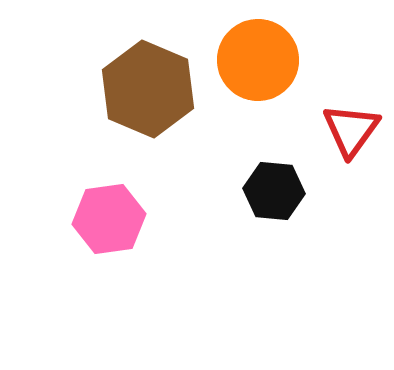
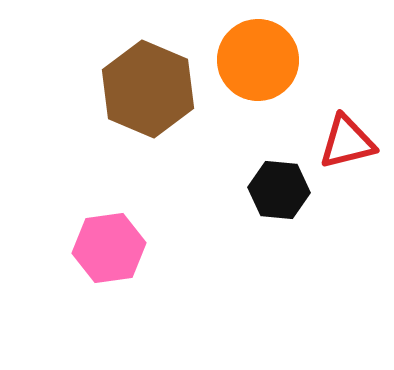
red triangle: moved 4 px left, 12 px down; rotated 40 degrees clockwise
black hexagon: moved 5 px right, 1 px up
pink hexagon: moved 29 px down
